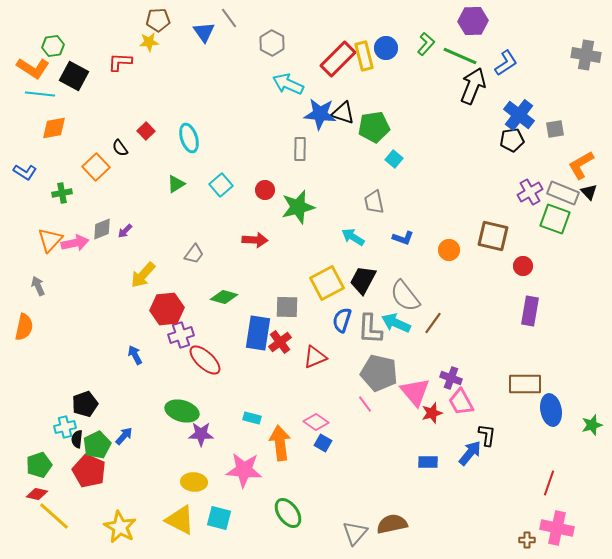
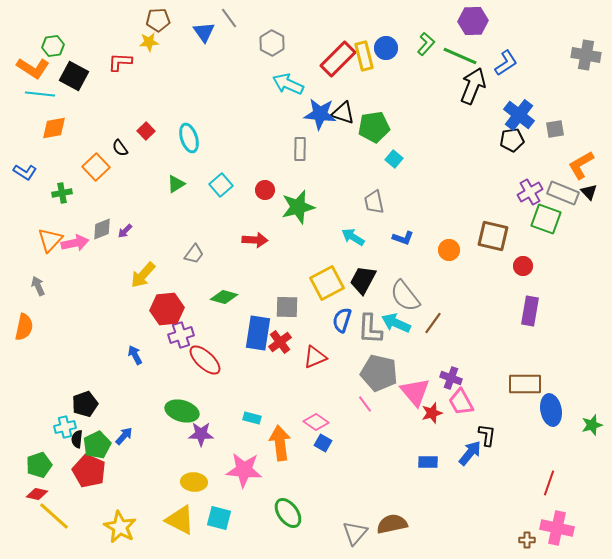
green square at (555, 219): moved 9 px left
